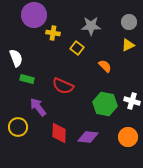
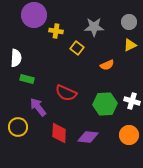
gray star: moved 3 px right, 1 px down
yellow cross: moved 3 px right, 2 px up
yellow triangle: moved 2 px right
white semicircle: rotated 24 degrees clockwise
orange semicircle: moved 2 px right, 1 px up; rotated 112 degrees clockwise
red semicircle: moved 3 px right, 7 px down
green hexagon: rotated 15 degrees counterclockwise
orange circle: moved 1 px right, 2 px up
